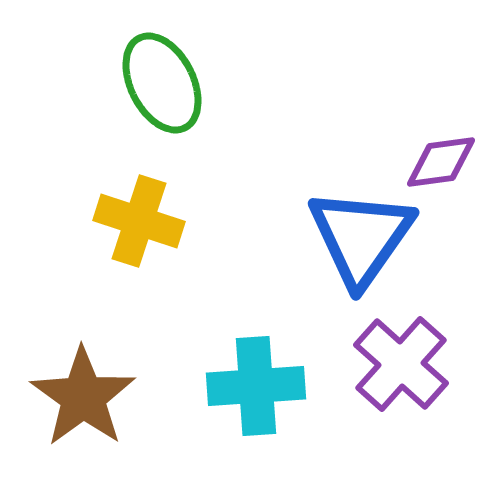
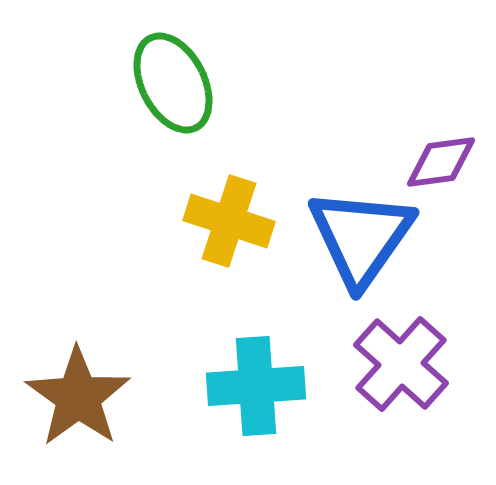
green ellipse: moved 11 px right
yellow cross: moved 90 px right
brown star: moved 5 px left
